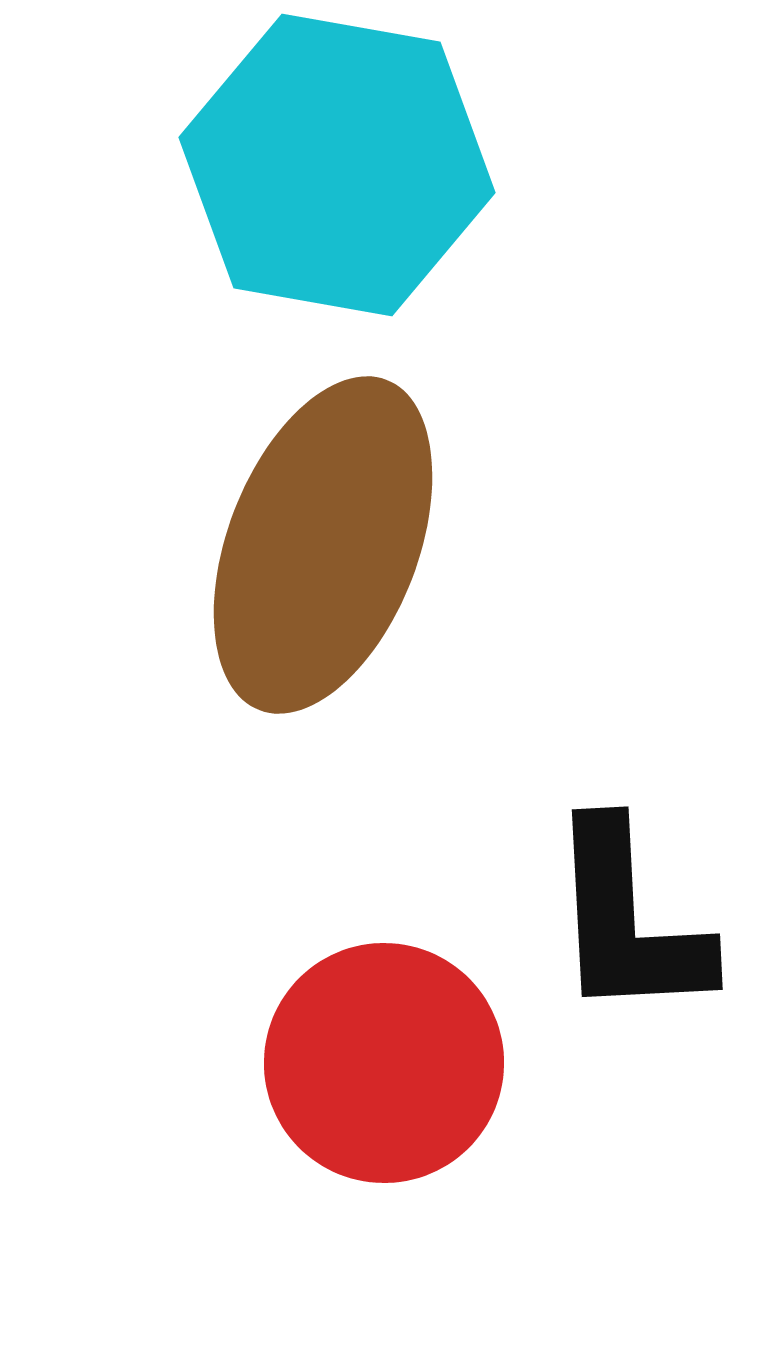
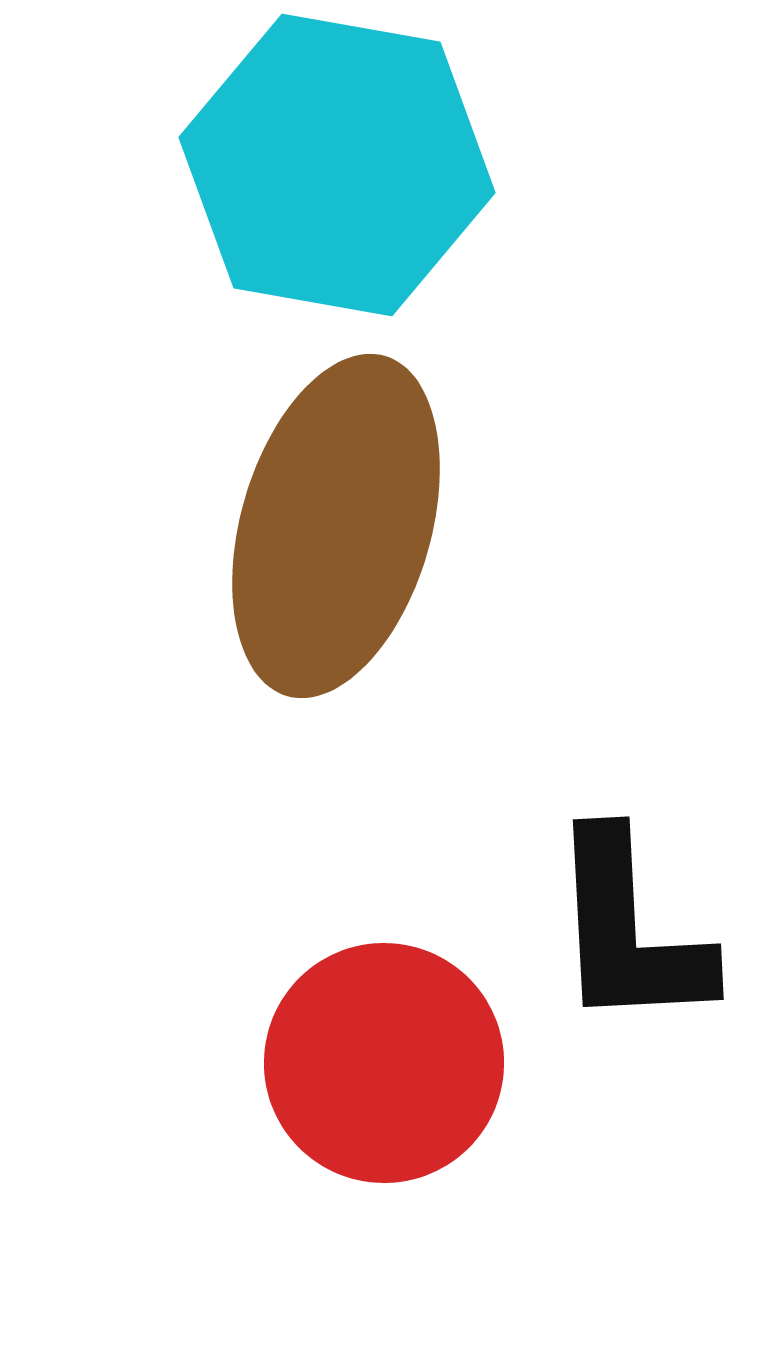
brown ellipse: moved 13 px right, 19 px up; rotated 5 degrees counterclockwise
black L-shape: moved 1 px right, 10 px down
